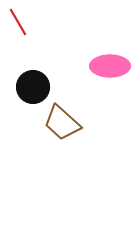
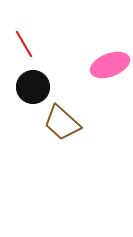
red line: moved 6 px right, 22 px down
pink ellipse: moved 1 px up; rotated 21 degrees counterclockwise
